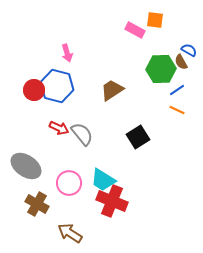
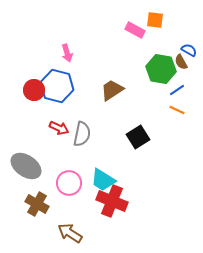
green hexagon: rotated 12 degrees clockwise
gray semicircle: rotated 50 degrees clockwise
